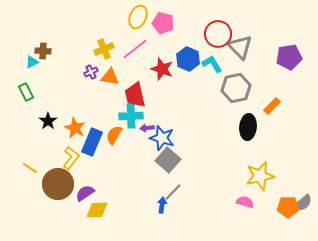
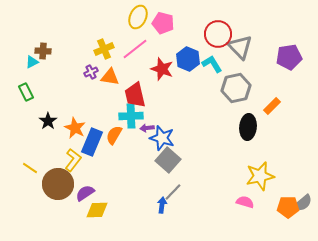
yellow L-shape: moved 2 px right, 2 px down
